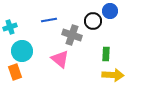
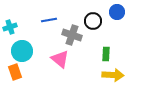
blue circle: moved 7 px right, 1 px down
